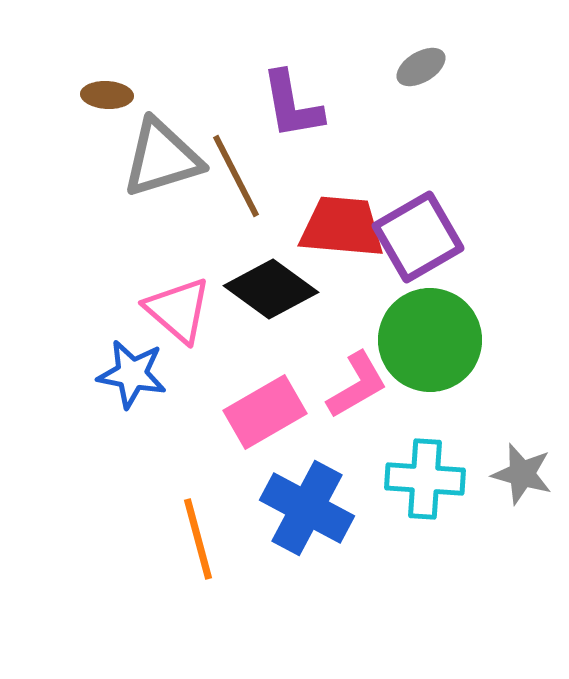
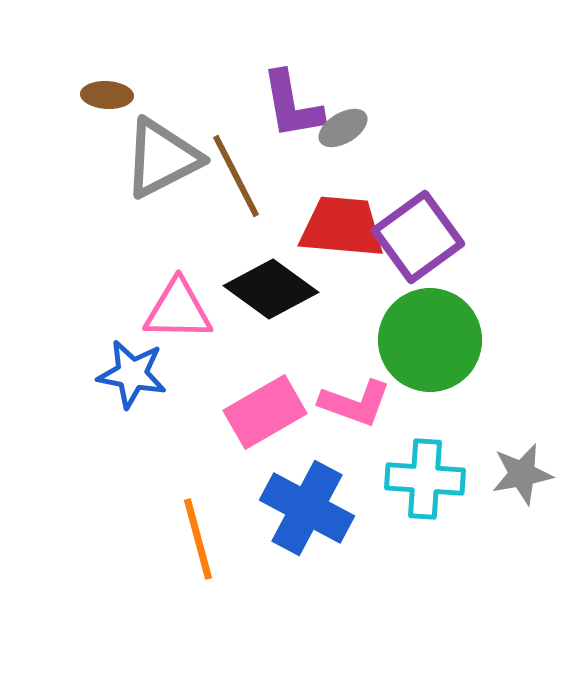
gray ellipse: moved 78 px left, 61 px down
gray triangle: rotated 10 degrees counterclockwise
purple square: rotated 6 degrees counterclockwise
pink triangle: rotated 40 degrees counterclockwise
pink L-shape: moved 2 px left, 18 px down; rotated 50 degrees clockwise
gray star: rotated 26 degrees counterclockwise
